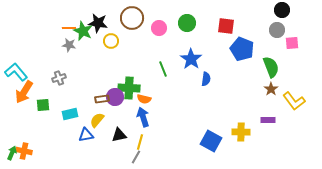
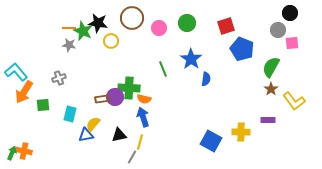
black circle: moved 8 px right, 3 px down
red square: rotated 24 degrees counterclockwise
gray circle: moved 1 px right
green semicircle: rotated 130 degrees counterclockwise
cyan rectangle: rotated 63 degrees counterclockwise
yellow semicircle: moved 4 px left, 4 px down
gray line: moved 4 px left
